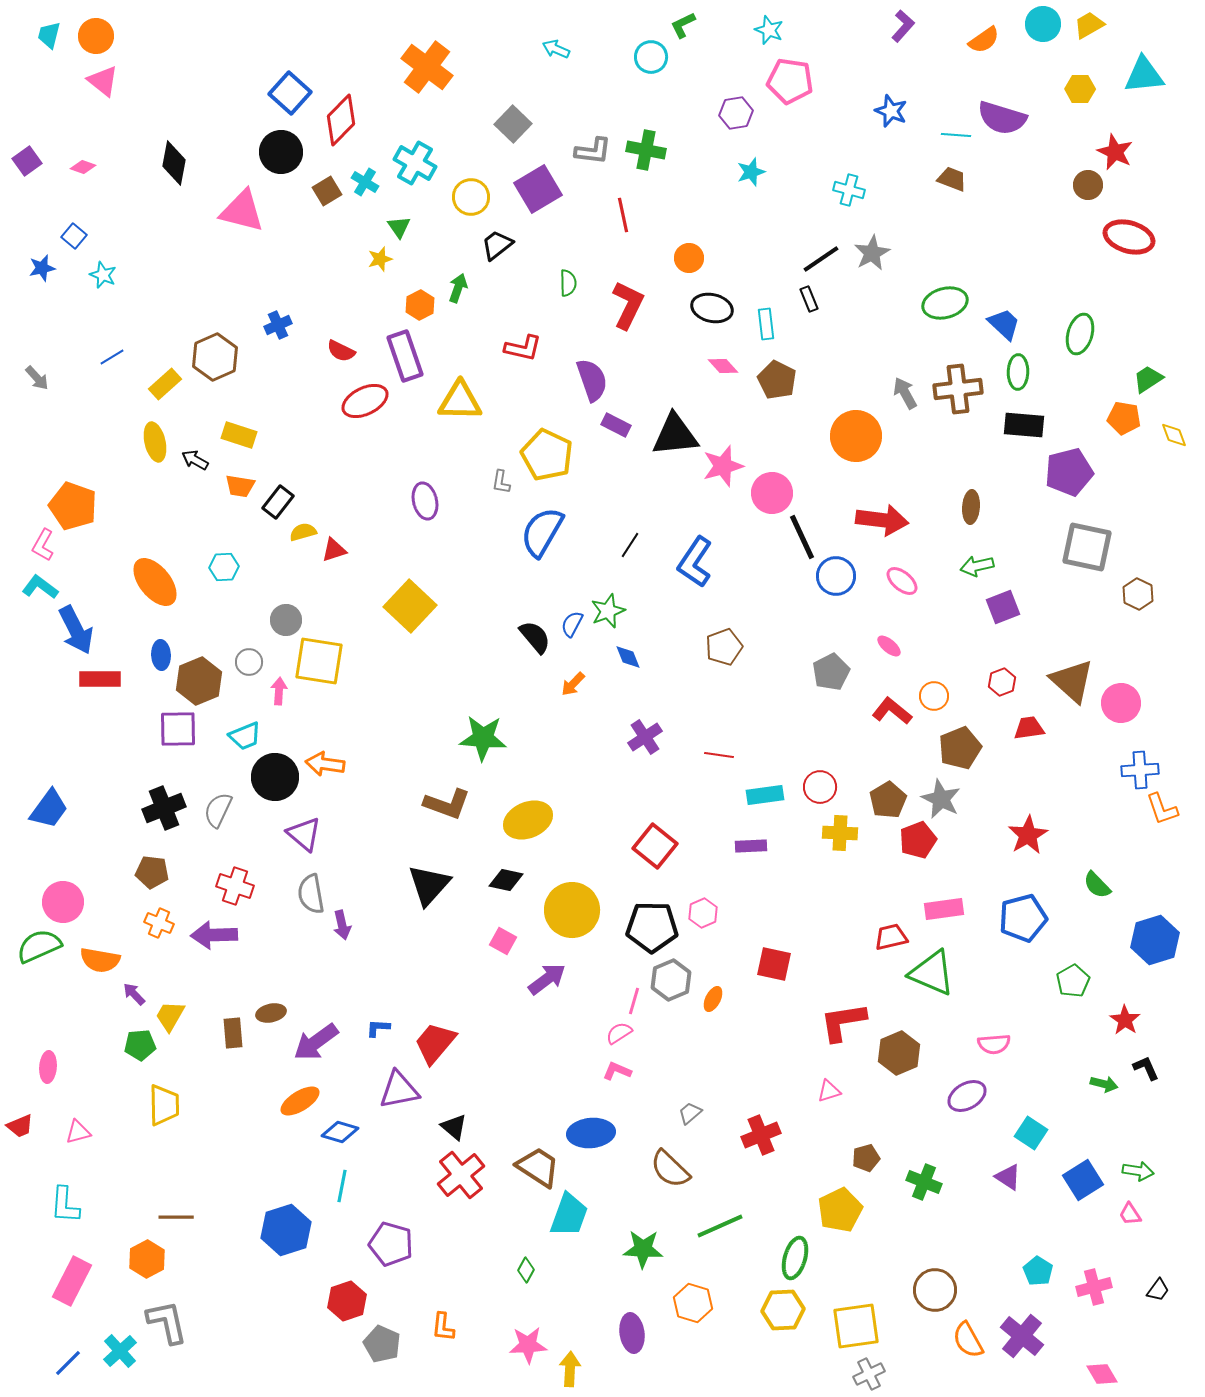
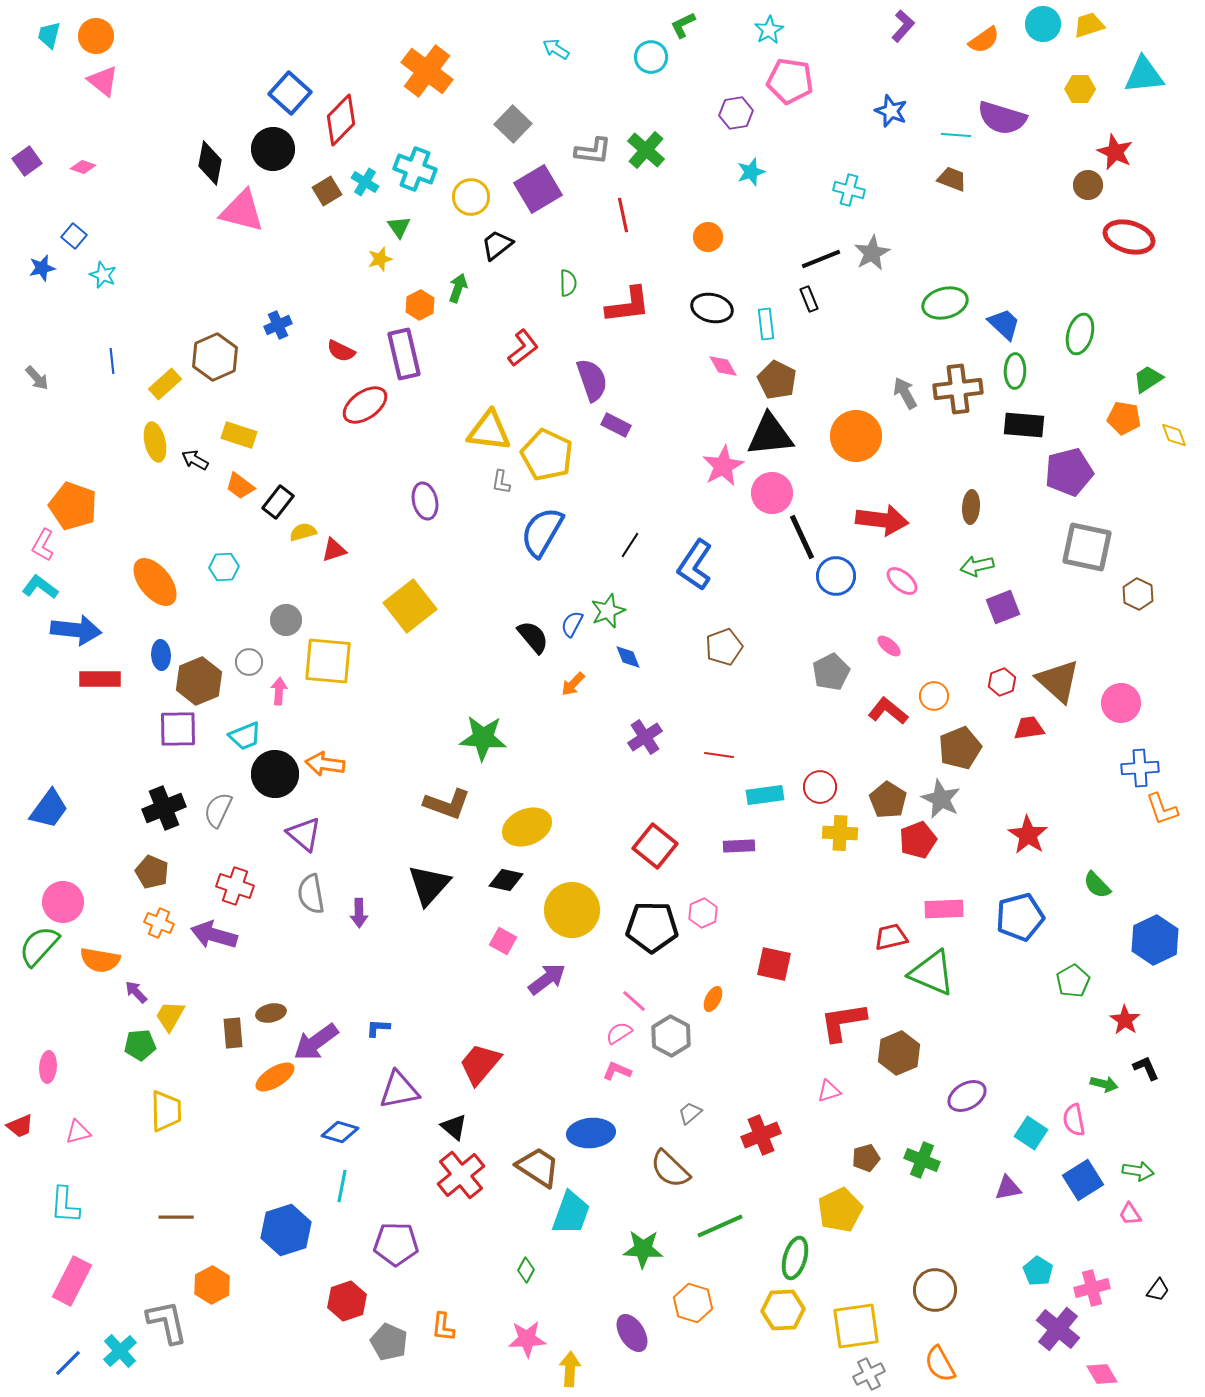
yellow trapezoid at (1089, 25): rotated 12 degrees clockwise
cyan star at (769, 30): rotated 20 degrees clockwise
cyan arrow at (556, 49): rotated 8 degrees clockwise
orange cross at (427, 67): moved 4 px down
green cross at (646, 150): rotated 30 degrees clockwise
black circle at (281, 152): moved 8 px left, 3 px up
black diamond at (174, 163): moved 36 px right
cyan cross at (415, 163): moved 6 px down; rotated 9 degrees counterclockwise
orange circle at (689, 258): moved 19 px right, 21 px up
black line at (821, 259): rotated 12 degrees clockwise
red L-shape at (628, 305): rotated 57 degrees clockwise
red L-shape at (523, 348): rotated 51 degrees counterclockwise
purple rectangle at (405, 356): moved 1 px left, 2 px up; rotated 6 degrees clockwise
blue line at (112, 357): moved 4 px down; rotated 65 degrees counterclockwise
pink diamond at (723, 366): rotated 12 degrees clockwise
green ellipse at (1018, 372): moved 3 px left, 1 px up
red ellipse at (365, 401): moved 4 px down; rotated 9 degrees counterclockwise
yellow triangle at (460, 401): moved 29 px right, 30 px down; rotated 6 degrees clockwise
black triangle at (675, 435): moved 95 px right
pink star at (723, 466): rotated 12 degrees counterclockwise
orange trapezoid at (240, 486): rotated 28 degrees clockwise
blue L-shape at (695, 562): moved 3 px down
yellow square at (410, 606): rotated 9 degrees clockwise
blue arrow at (76, 630): rotated 57 degrees counterclockwise
black semicircle at (535, 637): moved 2 px left
yellow square at (319, 661): moved 9 px right; rotated 4 degrees counterclockwise
brown triangle at (1072, 681): moved 14 px left
red L-shape at (892, 711): moved 4 px left
blue cross at (1140, 770): moved 2 px up
black circle at (275, 777): moved 3 px up
brown pentagon at (888, 800): rotated 9 degrees counterclockwise
yellow ellipse at (528, 820): moved 1 px left, 7 px down
red star at (1028, 835): rotated 9 degrees counterclockwise
purple rectangle at (751, 846): moved 12 px left
brown pentagon at (152, 872): rotated 16 degrees clockwise
pink rectangle at (944, 909): rotated 6 degrees clockwise
blue pentagon at (1023, 918): moved 3 px left, 1 px up
purple arrow at (342, 925): moved 17 px right, 12 px up; rotated 12 degrees clockwise
purple arrow at (214, 935): rotated 18 degrees clockwise
blue hexagon at (1155, 940): rotated 9 degrees counterclockwise
green semicircle at (39, 946): rotated 24 degrees counterclockwise
gray hexagon at (671, 980): moved 56 px down; rotated 9 degrees counterclockwise
purple arrow at (134, 994): moved 2 px right, 2 px up
pink line at (634, 1001): rotated 64 degrees counterclockwise
red trapezoid at (435, 1043): moved 45 px right, 21 px down
pink semicircle at (994, 1044): moved 80 px right, 76 px down; rotated 84 degrees clockwise
orange ellipse at (300, 1101): moved 25 px left, 24 px up
yellow trapezoid at (164, 1105): moved 2 px right, 6 px down
purple triangle at (1008, 1177): moved 11 px down; rotated 44 degrees counterclockwise
green cross at (924, 1182): moved 2 px left, 22 px up
cyan trapezoid at (569, 1215): moved 2 px right, 2 px up
purple pentagon at (391, 1244): moved 5 px right; rotated 15 degrees counterclockwise
orange hexagon at (147, 1259): moved 65 px right, 26 px down
pink cross at (1094, 1287): moved 2 px left, 1 px down
purple ellipse at (632, 1333): rotated 24 degrees counterclockwise
purple cross at (1022, 1336): moved 36 px right, 7 px up
orange semicircle at (968, 1340): moved 28 px left, 24 px down
gray pentagon at (382, 1344): moved 7 px right, 2 px up
pink star at (528, 1345): moved 1 px left, 6 px up
